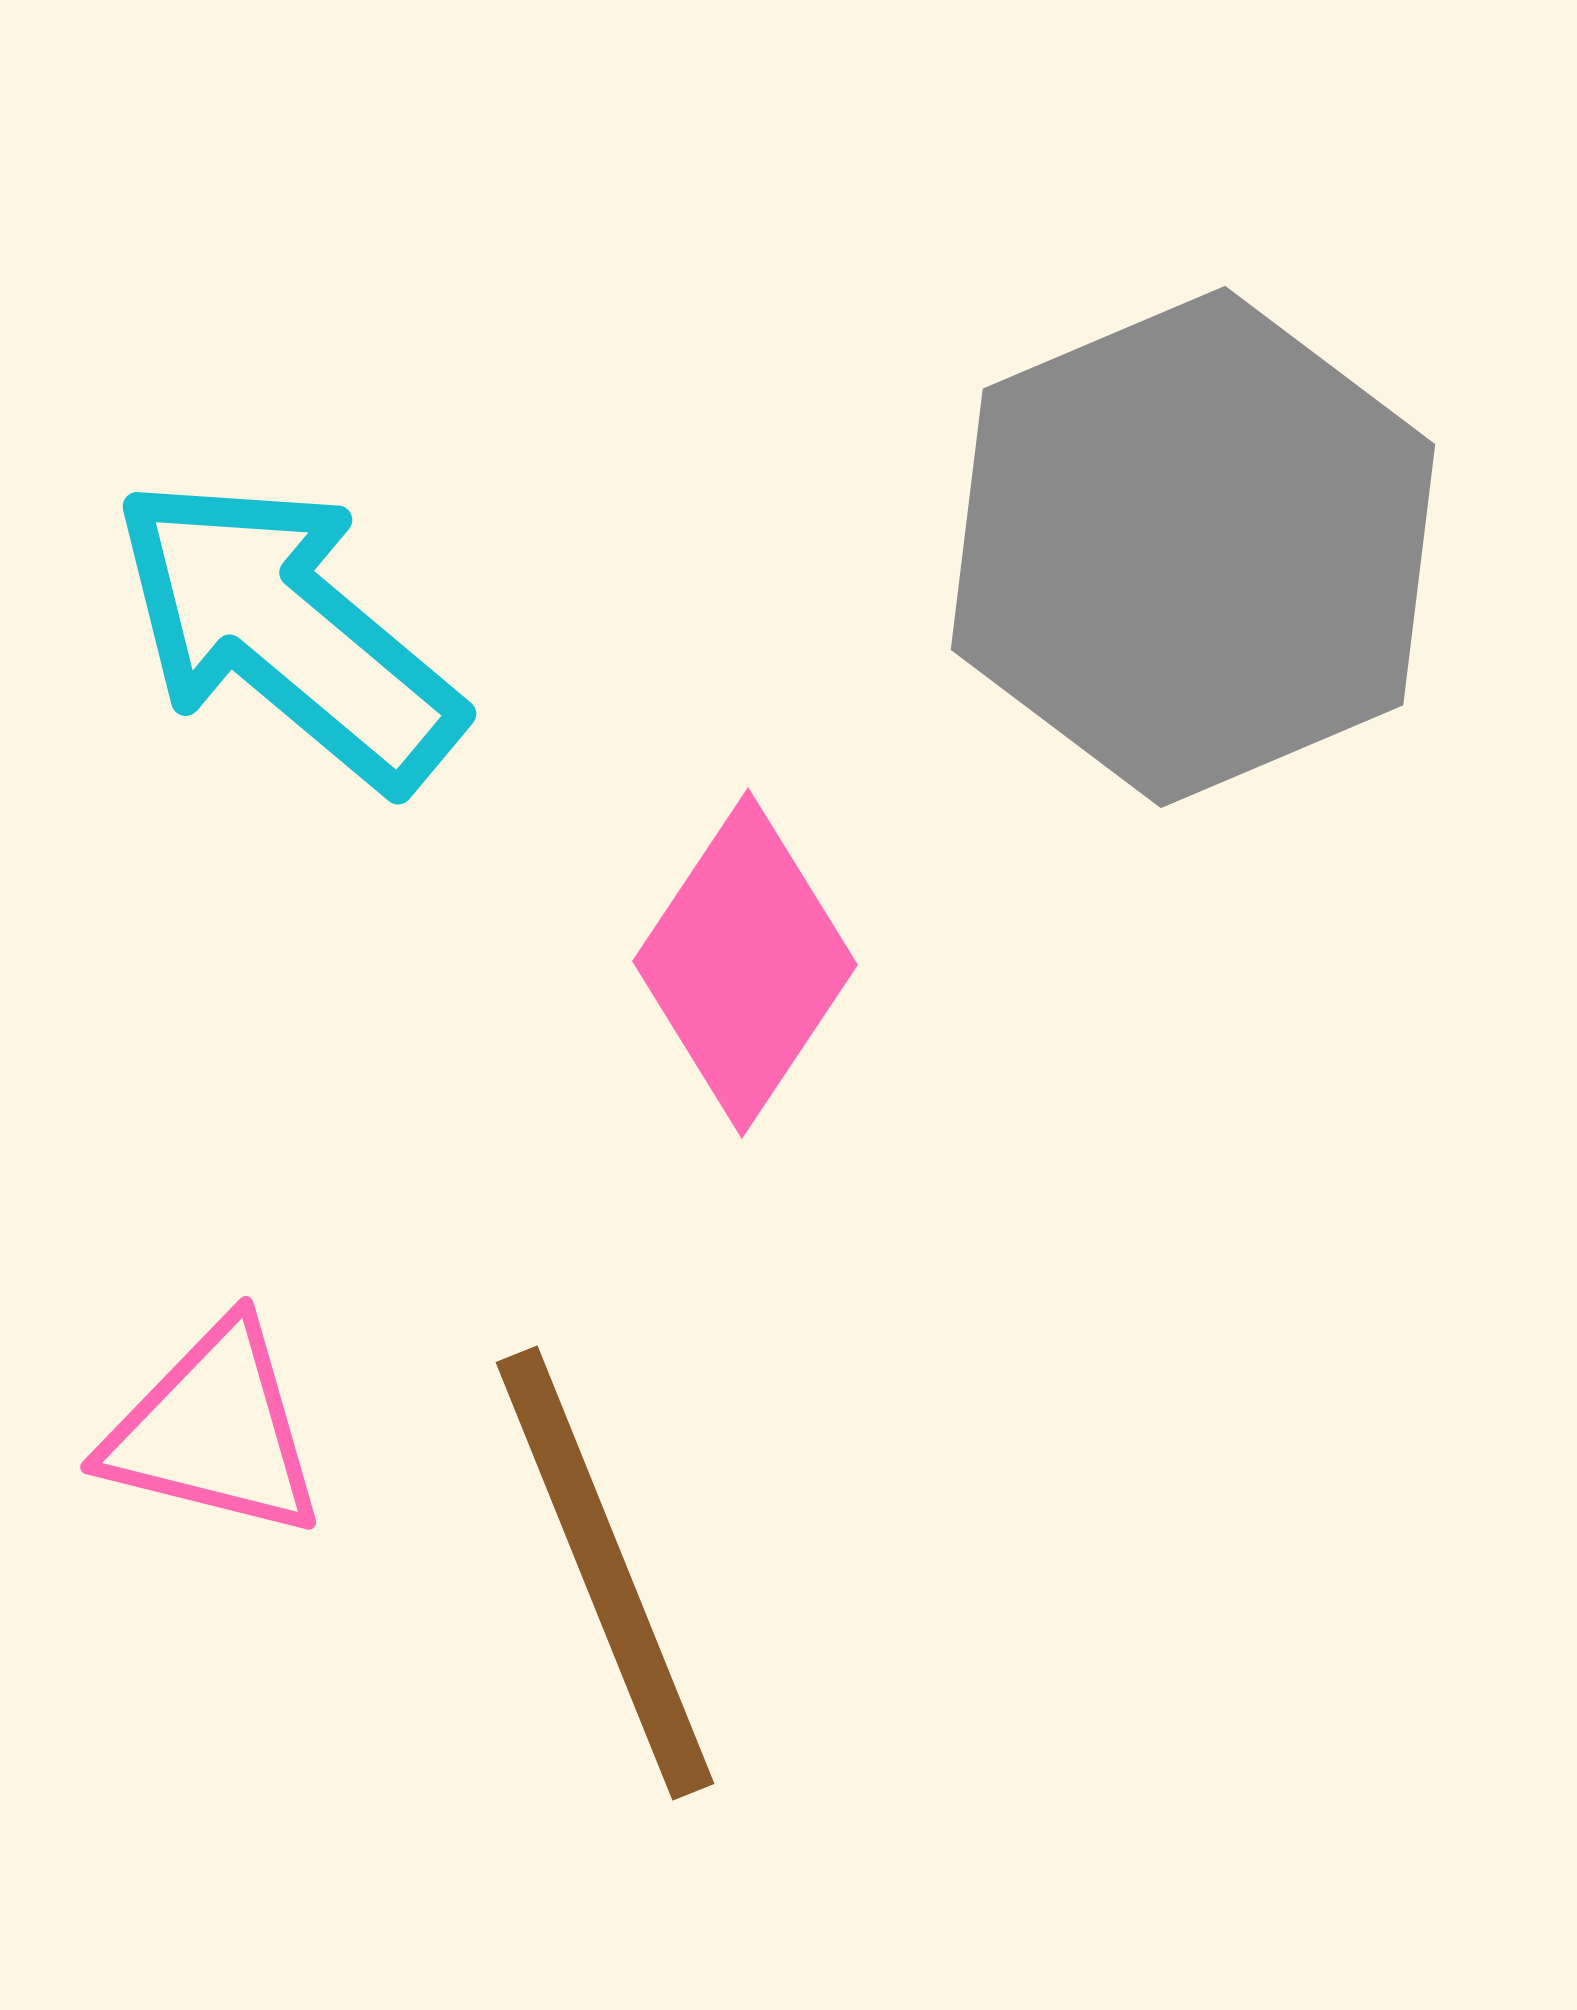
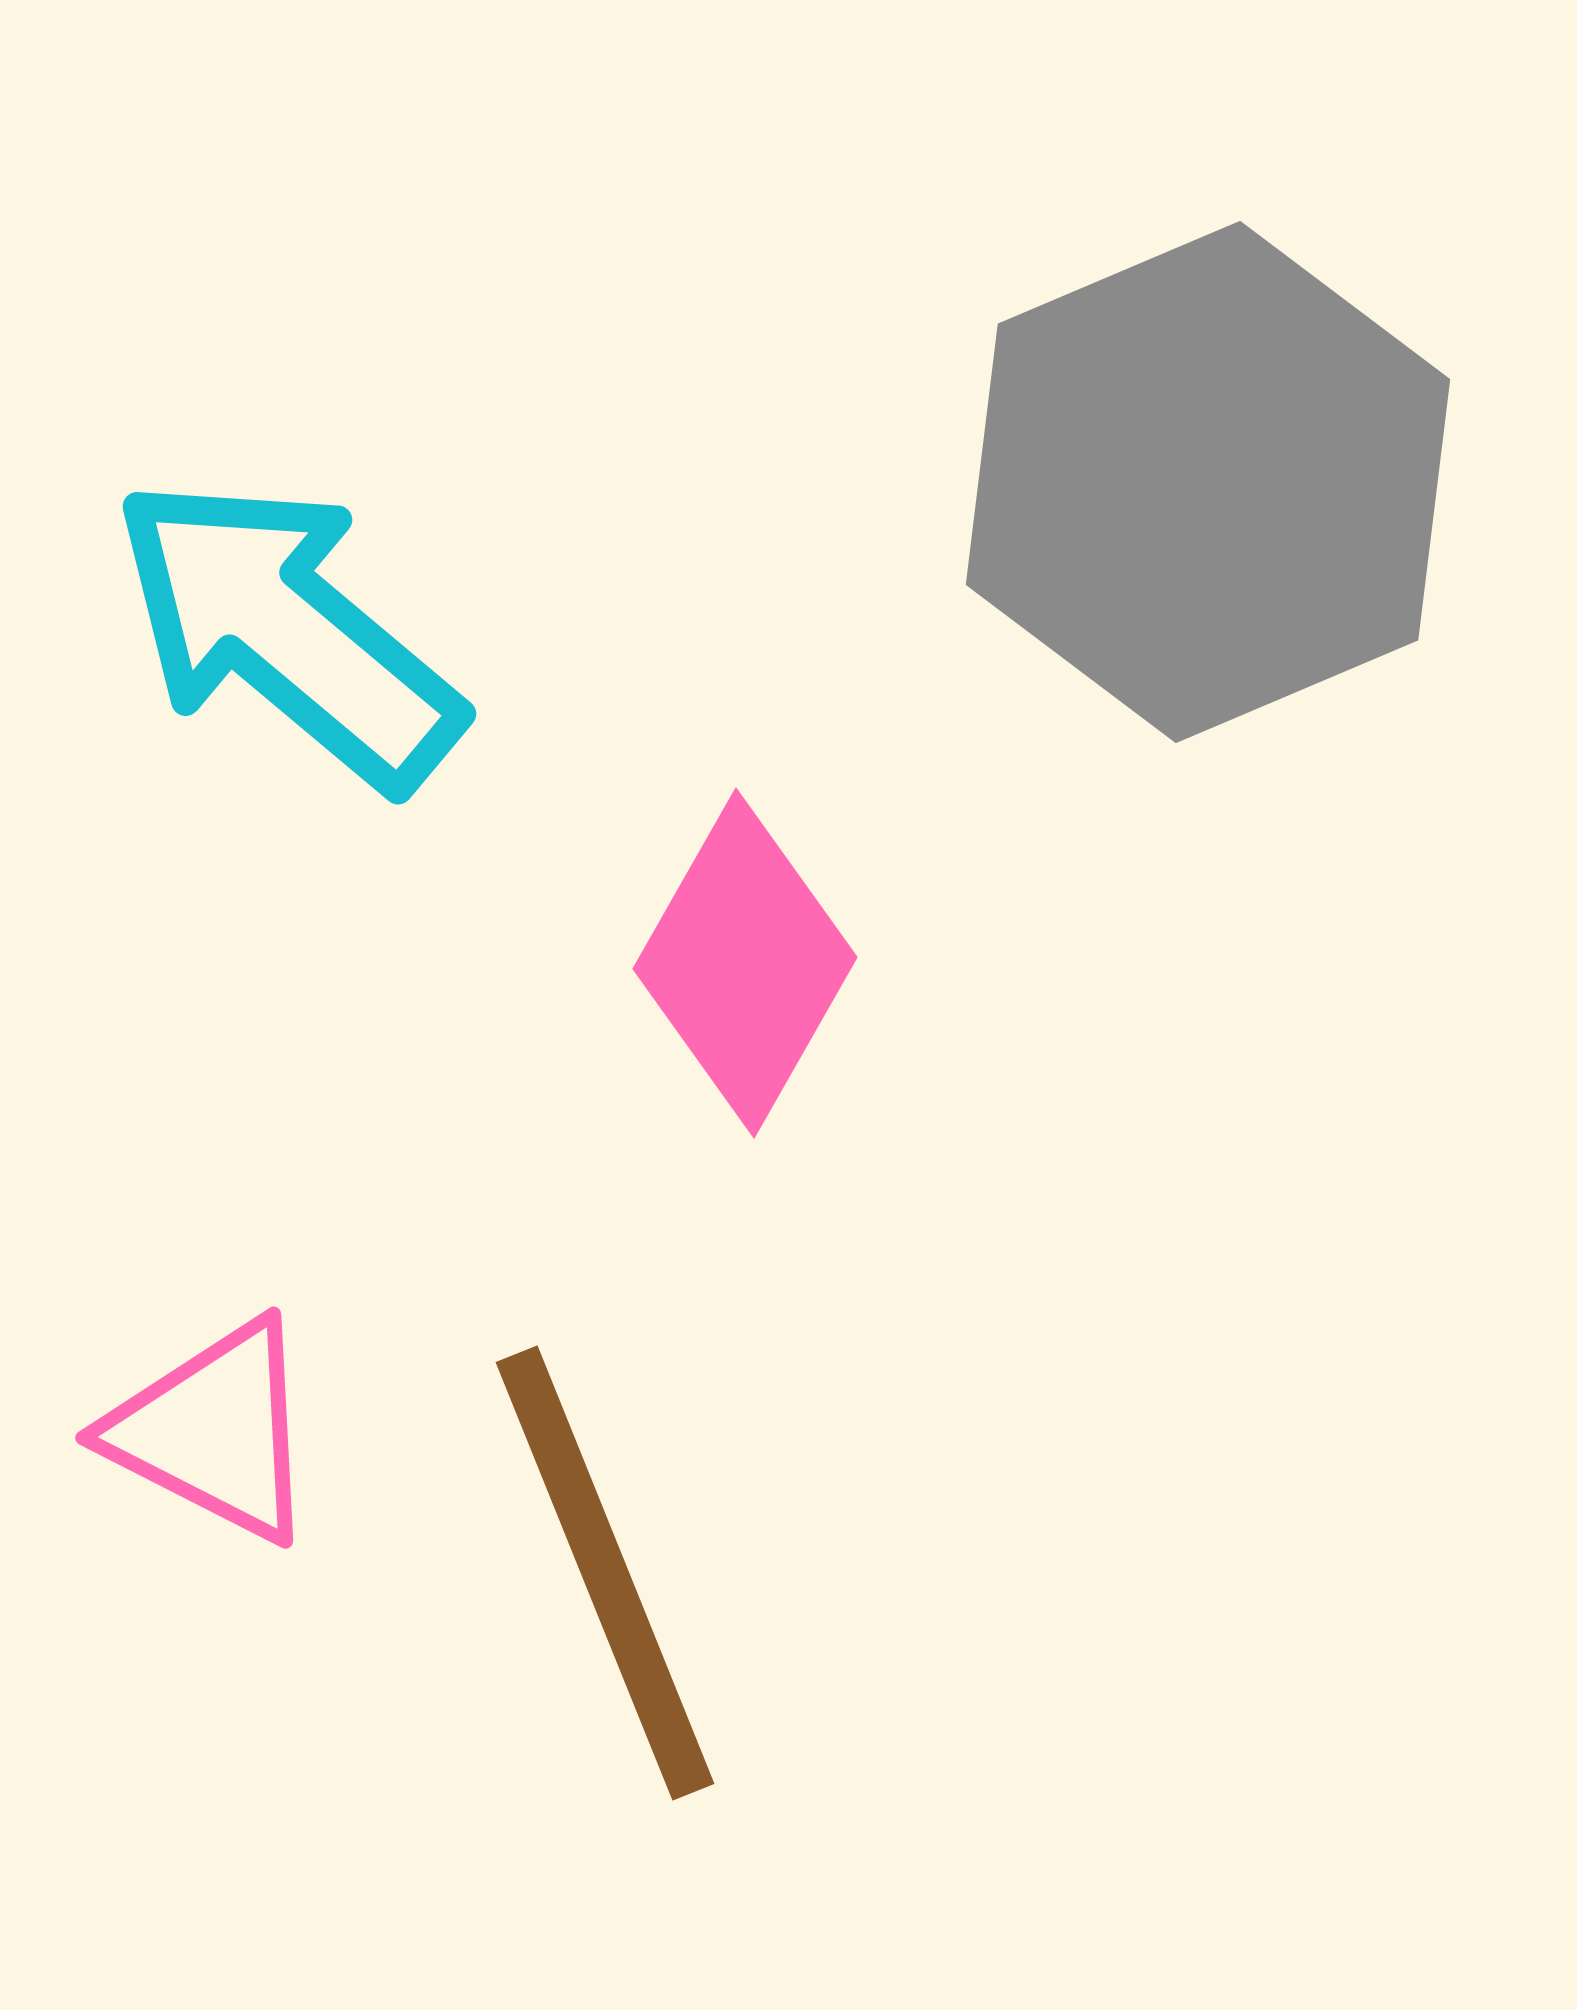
gray hexagon: moved 15 px right, 65 px up
pink diamond: rotated 4 degrees counterclockwise
pink triangle: rotated 13 degrees clockwise
